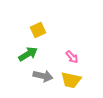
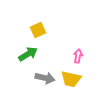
pink arrow: moved 6 px right, 1 px up; rotated 128 degrees counterclockwise
gray arrow: moved 2 px right, 2 px down
yellow trapezoid: moved 1 px up
